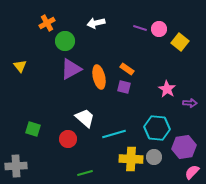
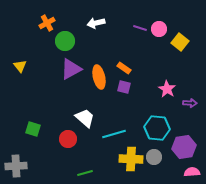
orange rectangle: moved 3 px left, 1 px up
pink semicircle: rotated 42 degrees clockwise
